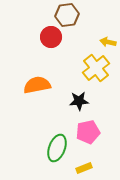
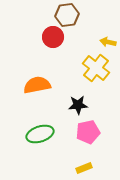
red circle: moved 2 px right
yellow cross: rotated 12 degrees counterclockwise
black star: moved 1 px left, 4 px down
green ellipse: moved 17 px left, 14 px up; rotated 52 degrees clockwise
